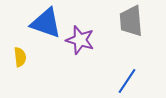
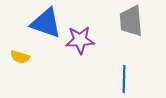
purple star: rotated 20 degrees counterclockwise
yellow semicircle: rotated 114 degrees clockwise
blue line: moved 3 px left, 2 px up; rotated 32 degrees counterclockwise
